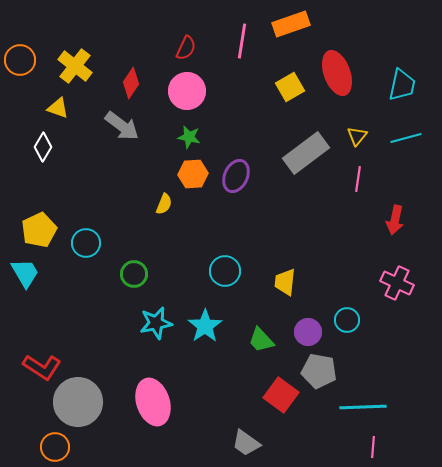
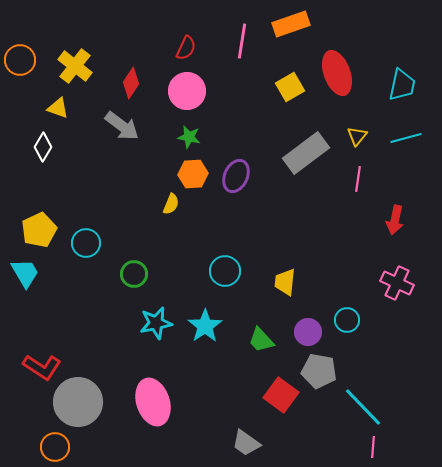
yellow semicircle at (164, 204): moved 7 px right
cyan line at (363, 407): rotated 48 degrees clockwise
